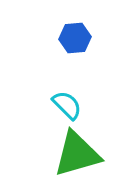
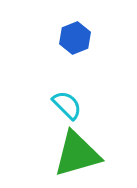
blue hexagon: rotated 16 degrees counterclockwise
